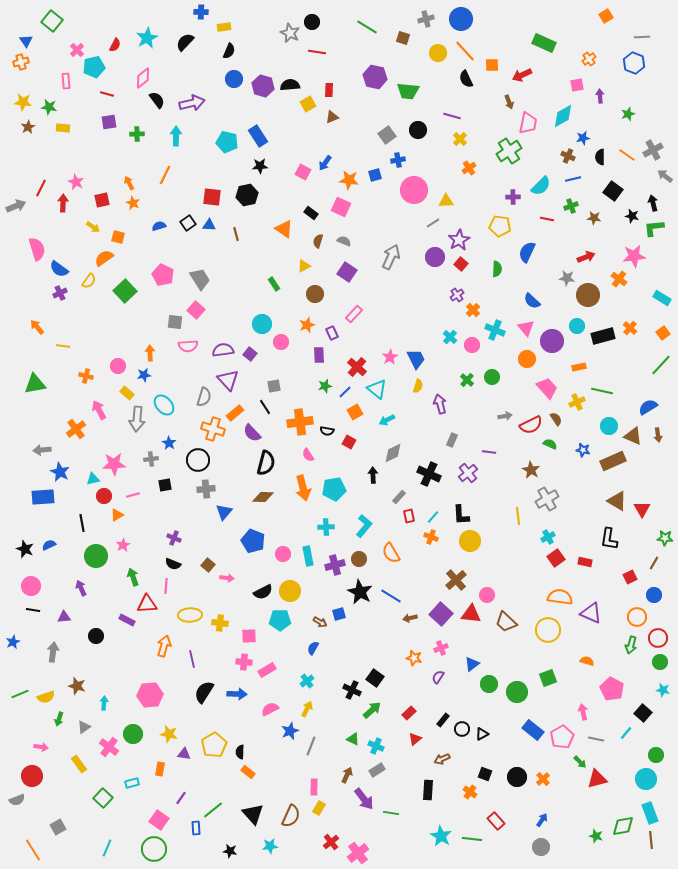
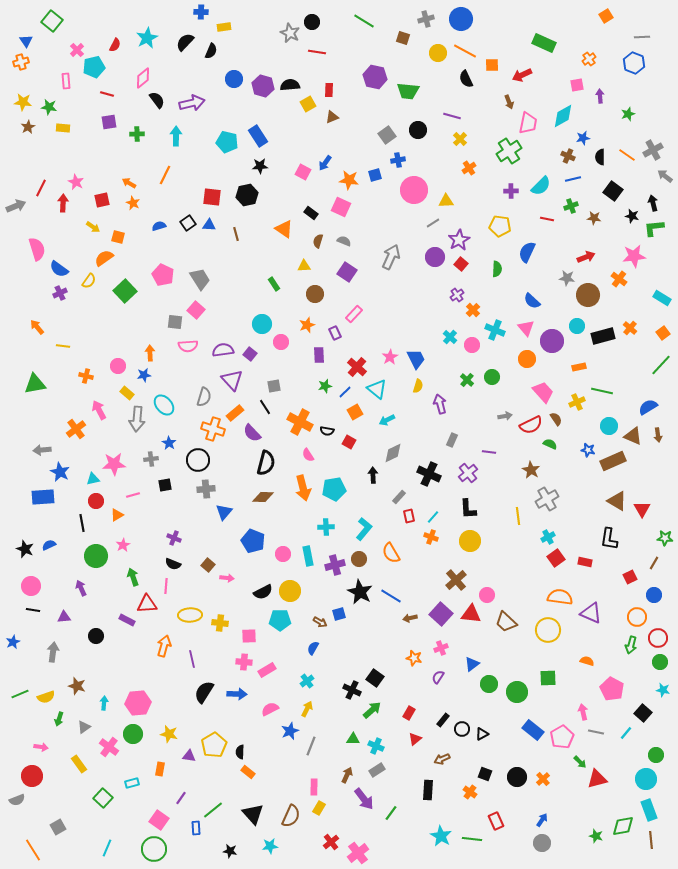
green line at (367, 27): moved 3 px left, 6 px up
black semicircle at (229, 51): moved 18 px left
orange line at (465, 51): rotated 20 degrees counterclockwise
orange arrow at (129, 183): rotated 32 degrees counterclockwise
purple cross at (513, 197): moved 2 px left, 6 px up
yellow triangle at (304, 266): rotated 24 degrees clockwise
purple rectangle at (332, 333): moved 3 px right
purple triangle at (228, 380): moved 4 px right
pink trapezoid at (547, 388): moved 4 px left, 4 px down
orange cross at (300, 422): rotated 35 degrees clockwise
blue star at (583, 450): moved 5 px right
red circle at (104, 496): moved 8 px left, 5 px down
black L-shape at (461, 515): moved 7 px right, 6 px up
cyan L-shape at (364, 526): moved 3 px down
green square at (548, 678): rotated 18 degrees clockwise
pink hexagon at (150, 695): moved 12 px left, 8 px down
red rectangle at (409, 713): rotated 16 degrees counterclockwise
green triangle at (353, 739): rotated 24 degrees counterclockwise
gray line at (596, 739): moved 7 px up
purple triangle at (184, 754): moved 5 px right, 2 px down
green line at (391, 813): rotated 63 degrees counterclockwise
cyan rectangle at (650, 813): moved 1 px left, 3 px up
red rectangle at (496, 821): rotated 18 degrees clockwise
gray circle at (541, 847): moved 1 px right, 4 px up
